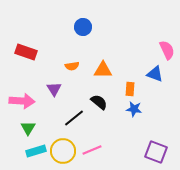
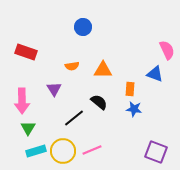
pink arrow: rotated 85 degrees clockwise
